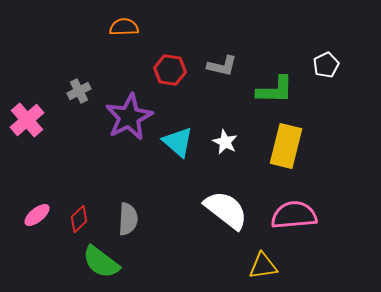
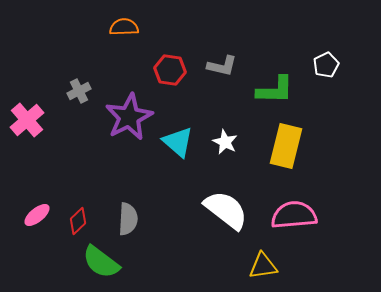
red diamond: moved 1 px left, 2 px down
